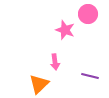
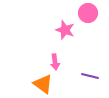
pink circle: moved 1 px up
orange triangle: moved 4 px right; rotated 40 degrees counterclockwise
